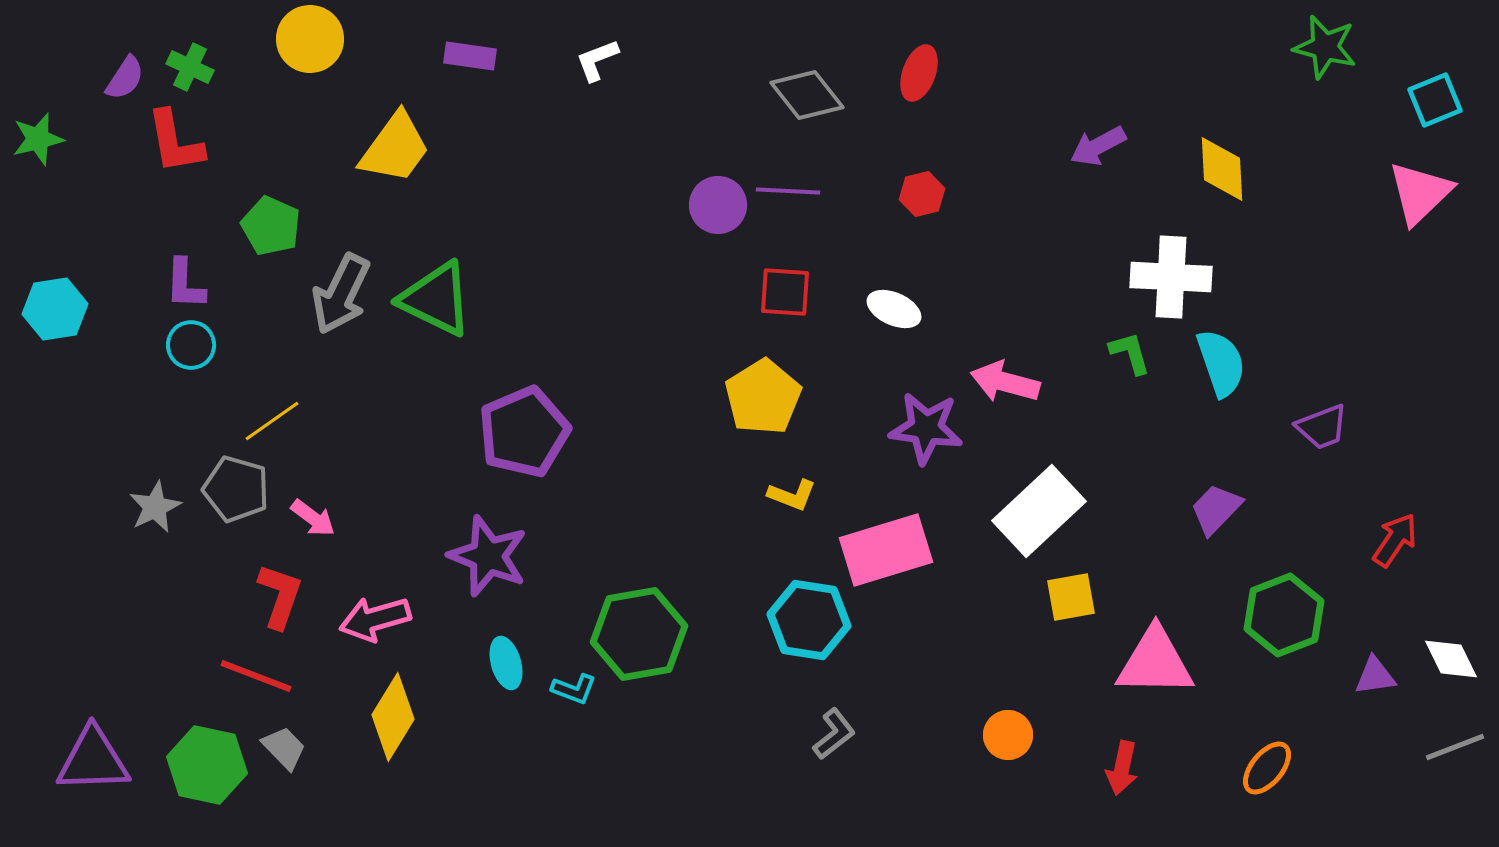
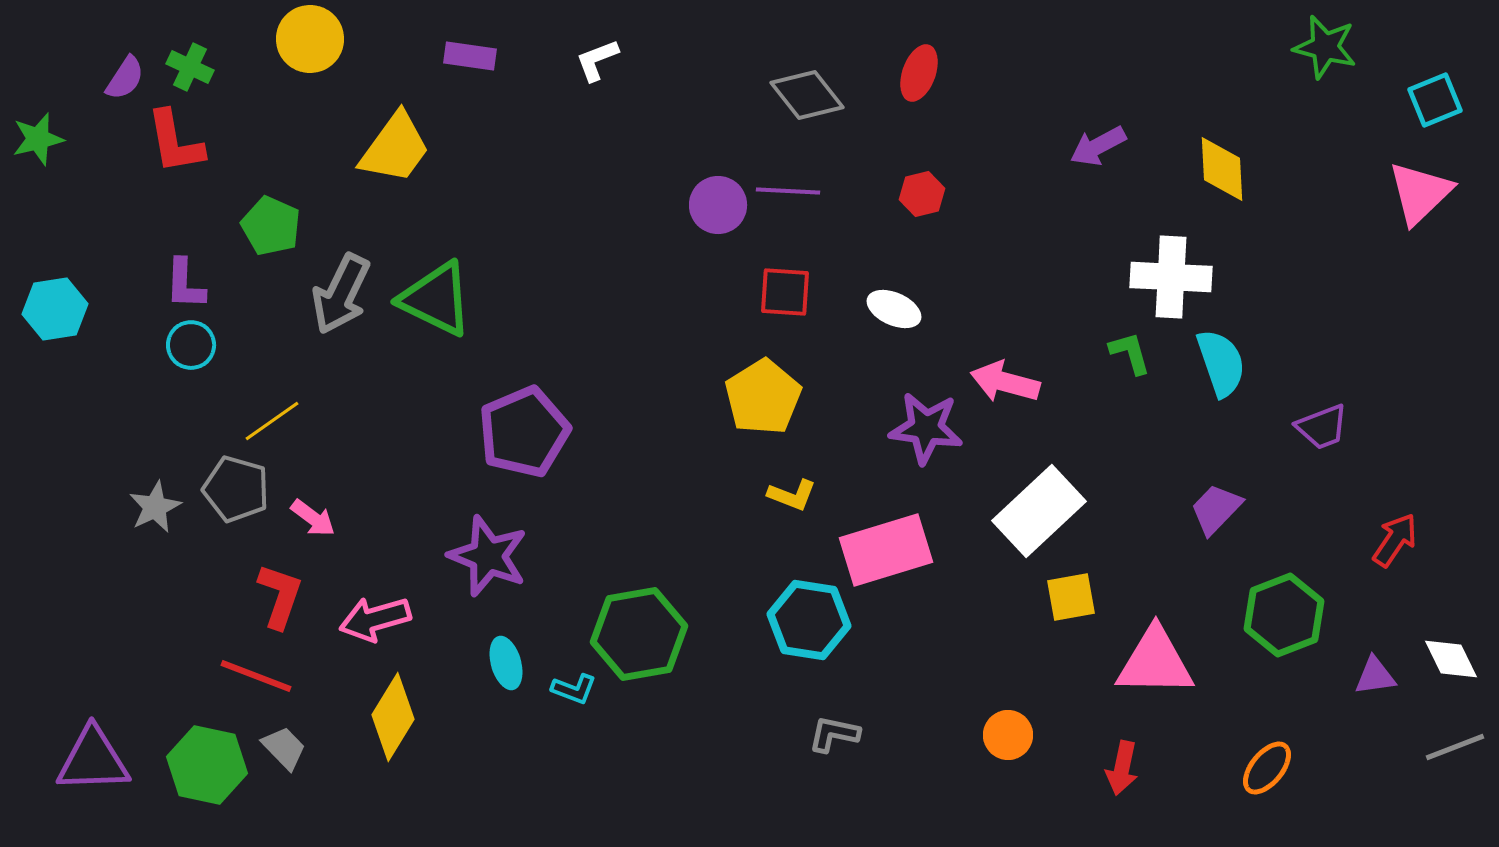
gray L-shape at (834, 734): rotated 130 degrees counterclockwise
